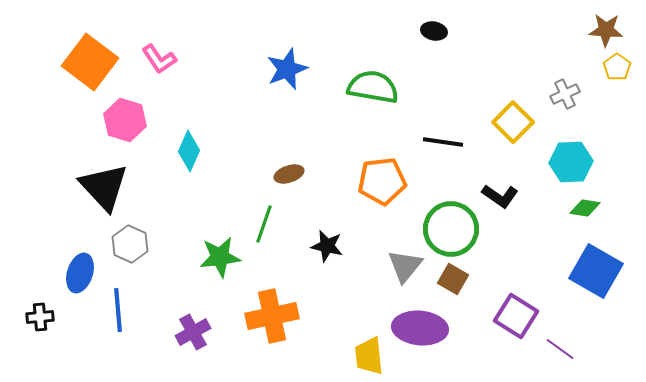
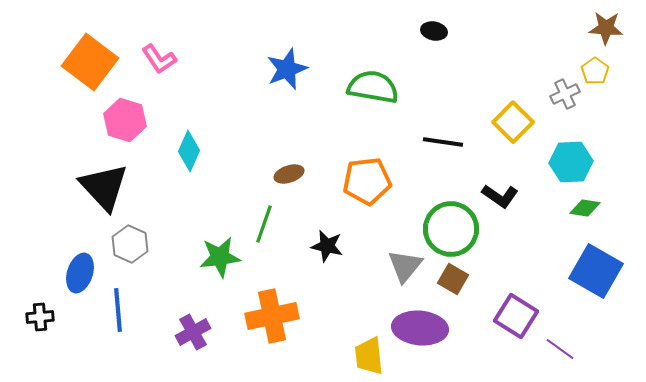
brown star: moved 2 px up
yellow pentagon: moved 22 px left, 4 px down
orange pentagon: moved 15 px left
